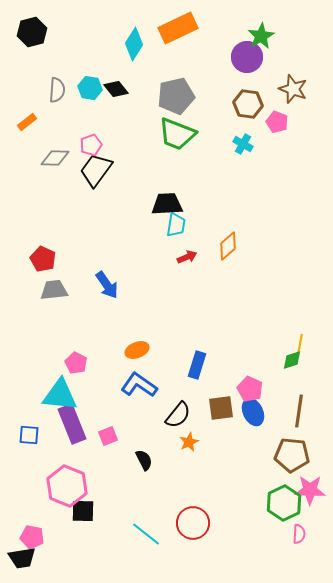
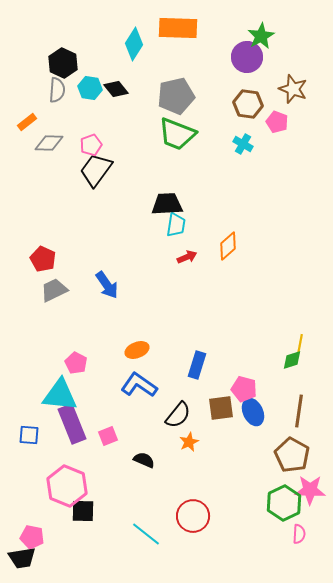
orange rectangle at (178, 28): rotated 27 degrees clockwise
black hexagon at (32, 32): moved 31 px right, 31 px down; rotated 20 degrees counterclockwise
gray diamond at (55, 158): moved 6 px left, 15 px up
gray trapezoid at (54, 290): rotated 20 degrees counterclockwise
pink pentagon at (250, 389): moved 6 px left; rotated 10 degrees counterclockwise
brown pentagon at (292, 455): rotated 24 degrees clockwise
black semicircle at (144, 460): rotated 40 degrees counterclockwise
red circle at (193, 523): moved 7 px up
